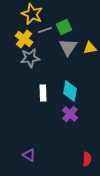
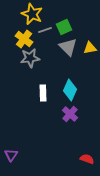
gray triangle: rotated 18 degrees counterclockwise
cyan diamond: moved 1 px up; rotated 15 degrees clockwise
purple triangle: moved 18 px left; rotated 32 degrees clockwise
red semicircle: rotated 72 degrees counterclockwise
